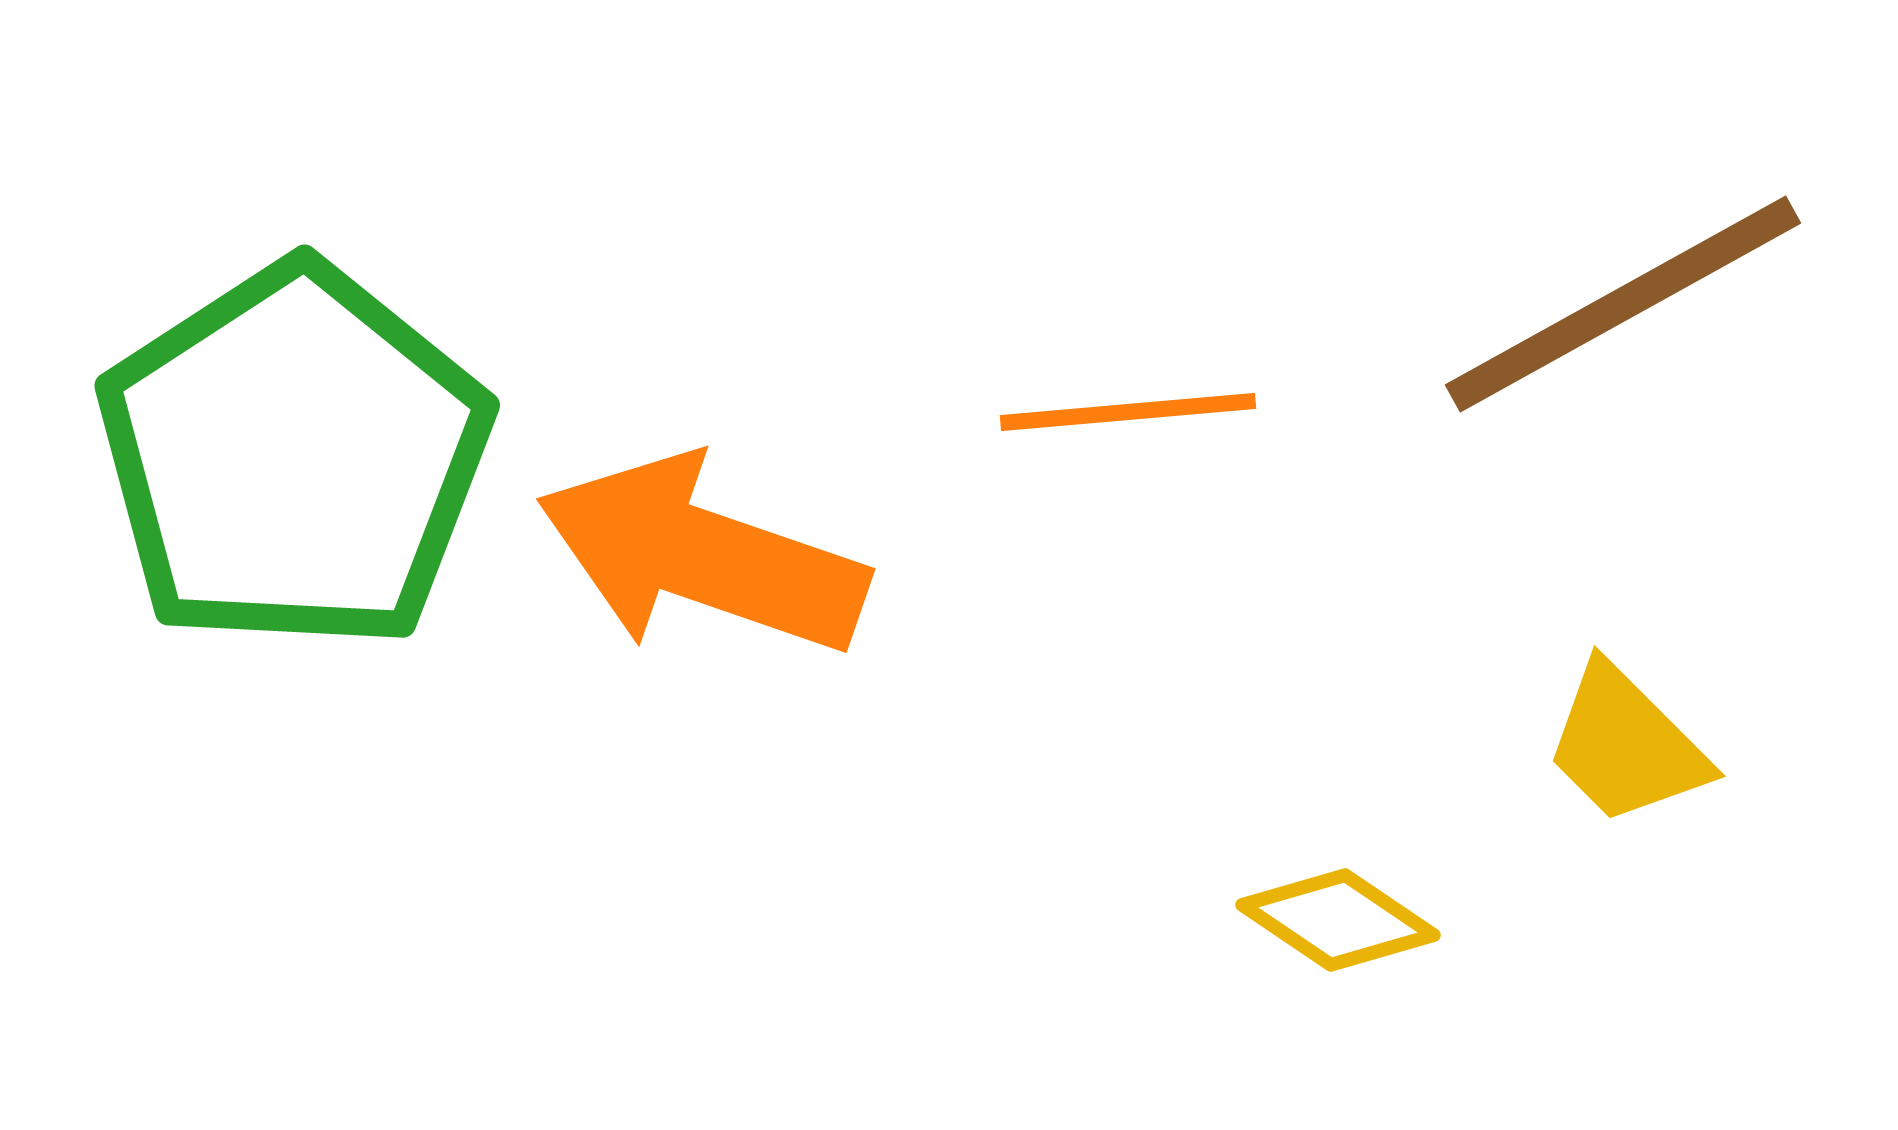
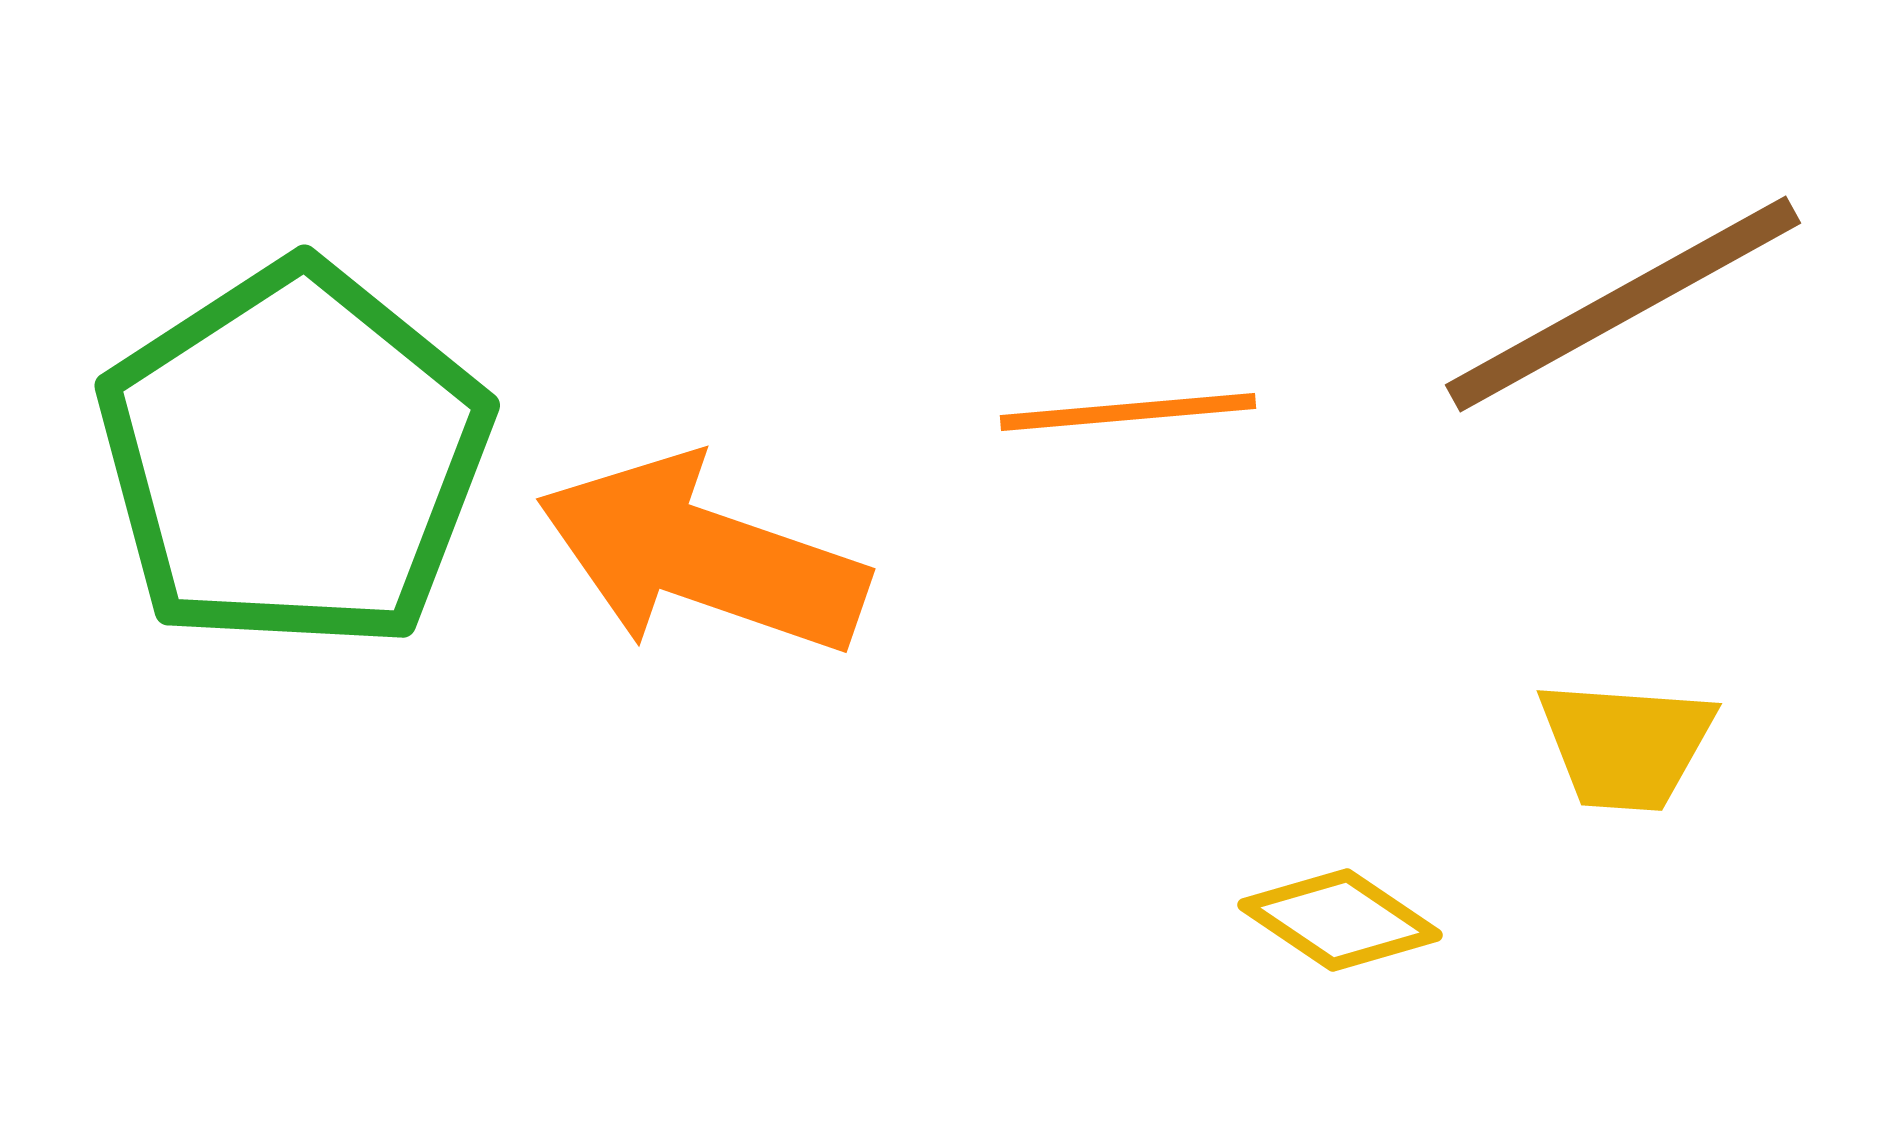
yellow trapezoid: rotated 41 degrees counterclockwise
yellow diamond: moved 2 px right
